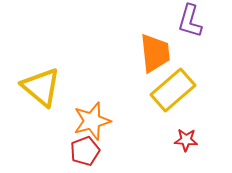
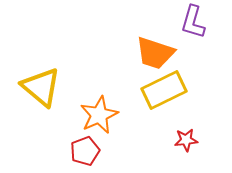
purple L-shape: moved 3 px right, 1 px down
orange trapezoid: rotated 114 degrees clockwise
yellow rectangle: moved 9 px left; rotated 15 degrees clockwise
orange star: moved 7 px right, 6 px up; rotated 9 degrees counterclockwise
red star: rotated 10 degrees counterclockwise
